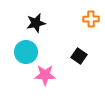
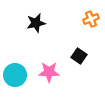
orange cross: rotated 21 degrees counterclockwise
cyan circle: moved 11 px left, 23 px down
pink star: moved 4 px right, 3 px up
